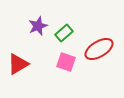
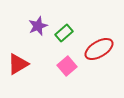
pink square: moved 1 px right, 4 px down; rotated 30 degrees clockwise
